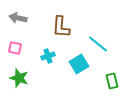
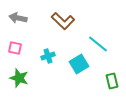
brown L-shape: moved 2 px right, 6 px up; rotated 50 degrees counterclockwise
